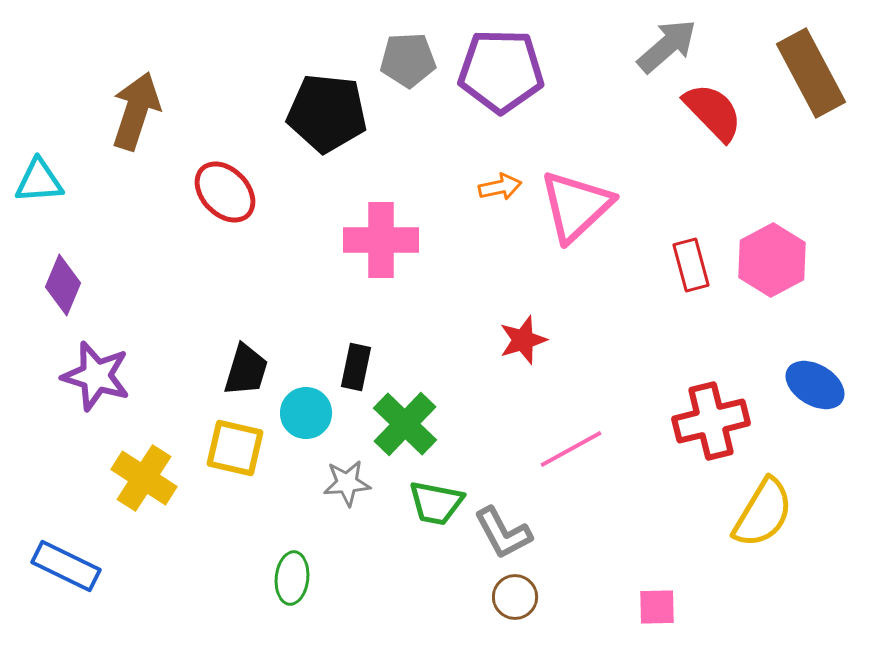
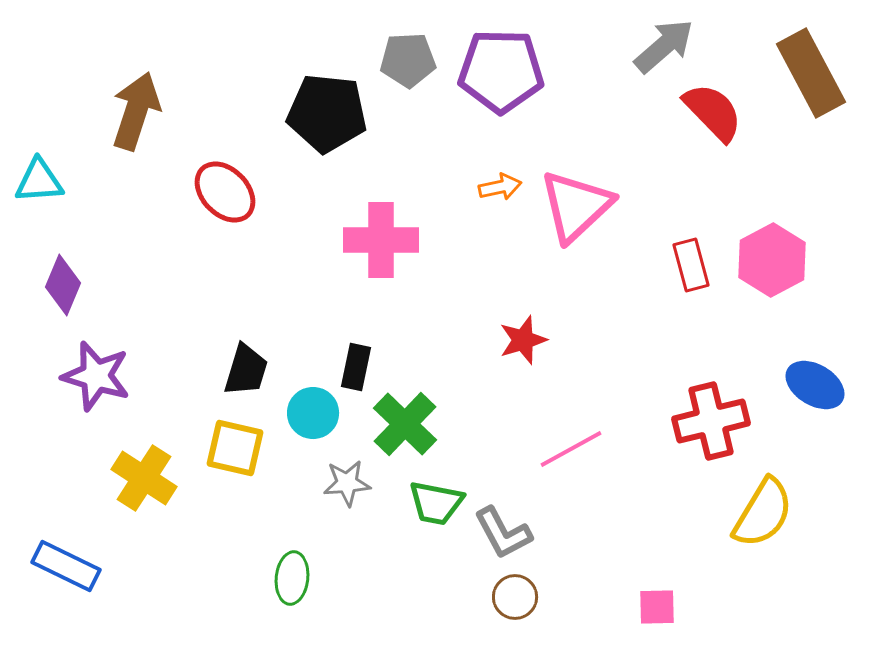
gray arrow: moved 3 px left
cyan circle: moved 7 px right
